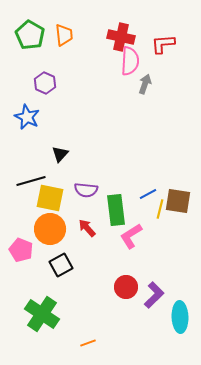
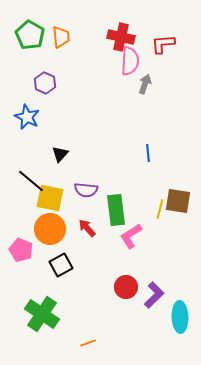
orange trapezoid: moved 3 px left, 2 px down
black line: rotated 56 degrees clockwise
blue line: moved 41 px up; rotated 66 degrees counterclockwise
